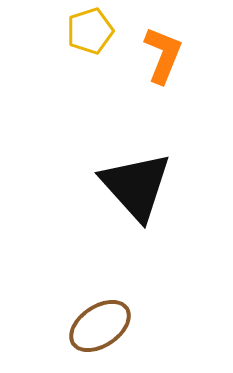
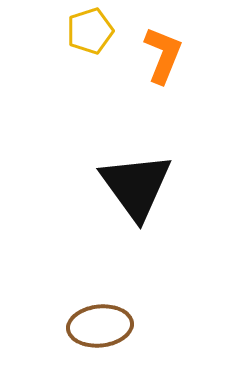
black triangle: rotated 6 degrees clockwise
brown ellipse: rotated 28 degrees clockwise
